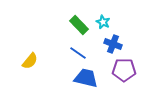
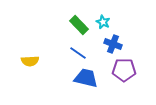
yellow semicircle: rotated 48 degrees clockwise
